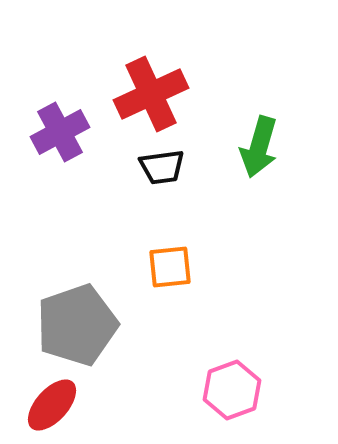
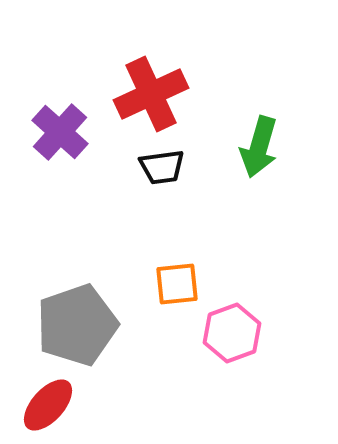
purple cross: rotated 20 degrees counterclockwise
orange square: moved 7 px right, 17 px down
pink hexagon: moved 57 px up
red ellipse: moved 4 px left
